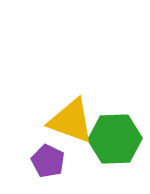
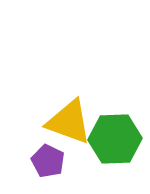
yellow triangle: moved 2 px left, 1 px down
